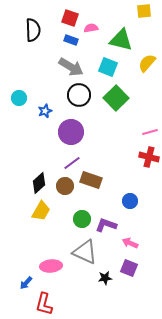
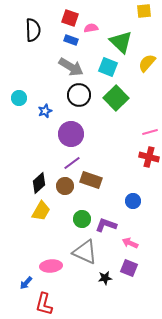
green triangle: moved 2 px down; rotated 30 degrees clockwise
purple circle: moved 2 px down
blue circle: moved 3 px right
